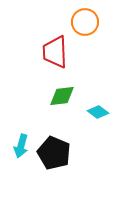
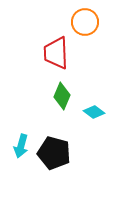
red trapezoid: moved 1 px right, 1 px down
green diamond: rotated 60 degrees counterclockwise
cyan diamond: moved 4 px left
black pentagon: rotated 8 degrees counterclockwise
